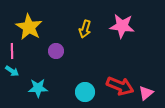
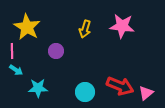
yellow star: moved 2 px left
cyan arrow: moved 4 px right, 1 px up
